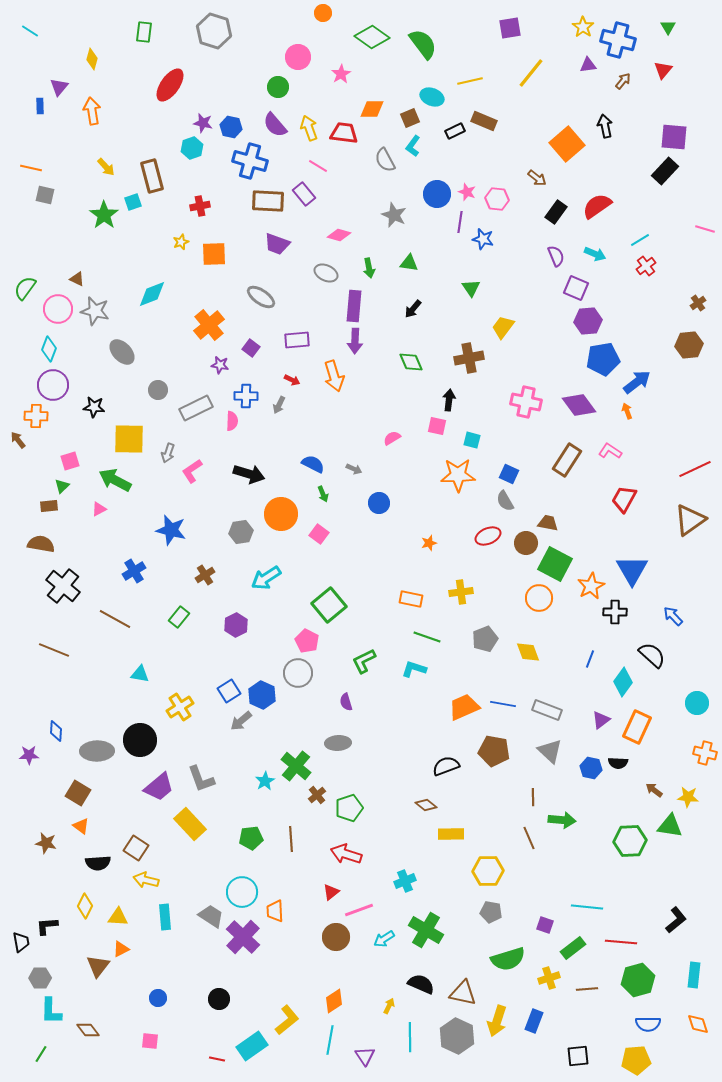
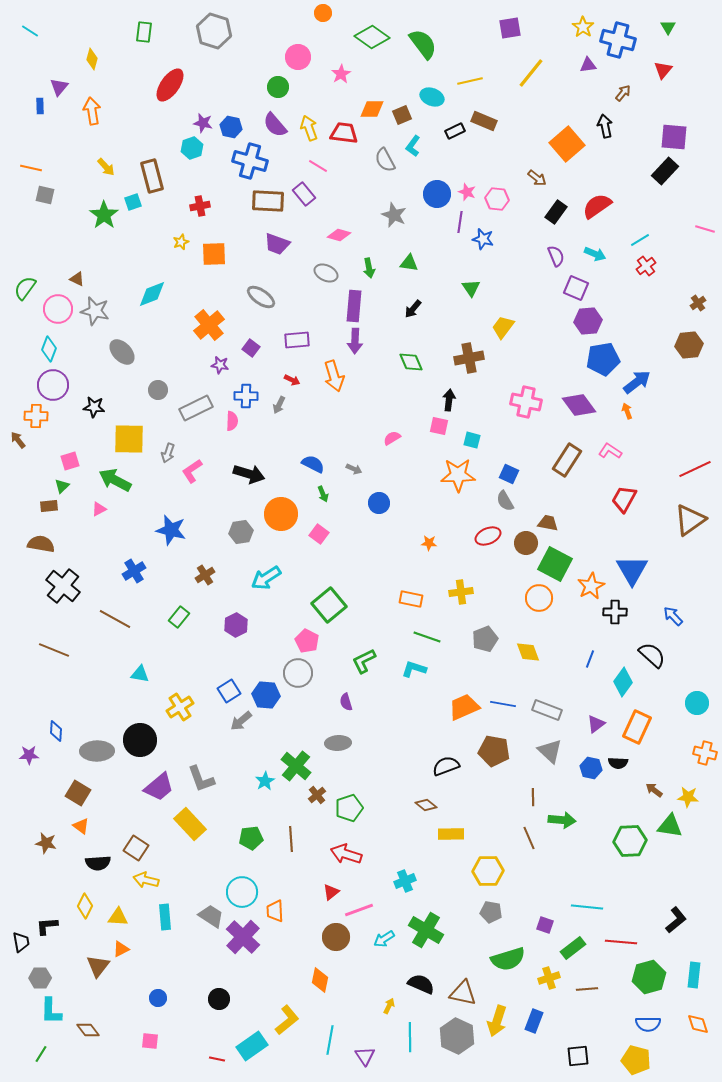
brown arrow at (623, 81): moved 12 px down
brown square at (410, 118): moved 8 px left, 3 px up
pink square at (437, 426): moved 2 px right
orange star at (429, 543): rotated 21 degrees clockwise
blue hexagon at (262, 695): moved 4 px right; rotated 20 degrees counterclockwise
purple triangle at (601, 720): moved 5 px left, 4 px down
green hexagon at (638, 980): moved 11 px right, 3 px up
orange diamond at (334, 1001): moved 14 px left, 21 px up; rotated 45 degrees counterclockwise
yellow pentagon at (636, 1060): rotated 20 degrees clockwise
